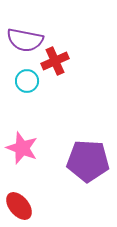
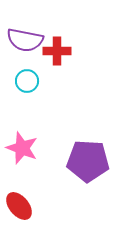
red cross: moved 2 px right, 10 px up; rotated 24 degrees clockwise
